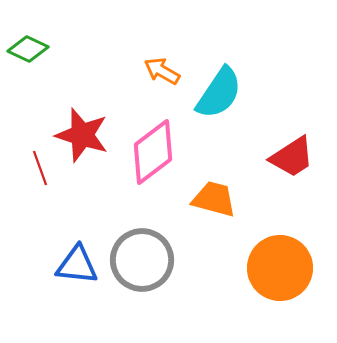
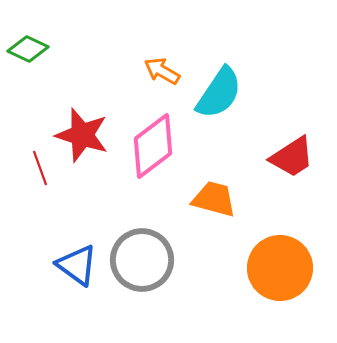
pink diamond: moved 6 px up
blue triangle: rotated 30 degrees clockwise
